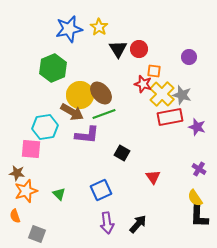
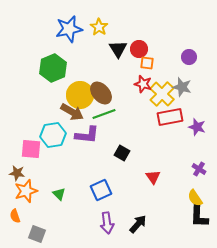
orange square: moved 7 px left, 8 px up
gray star: moved 8 px up
cyan hexagon: moved 8 px right, 8 px down
